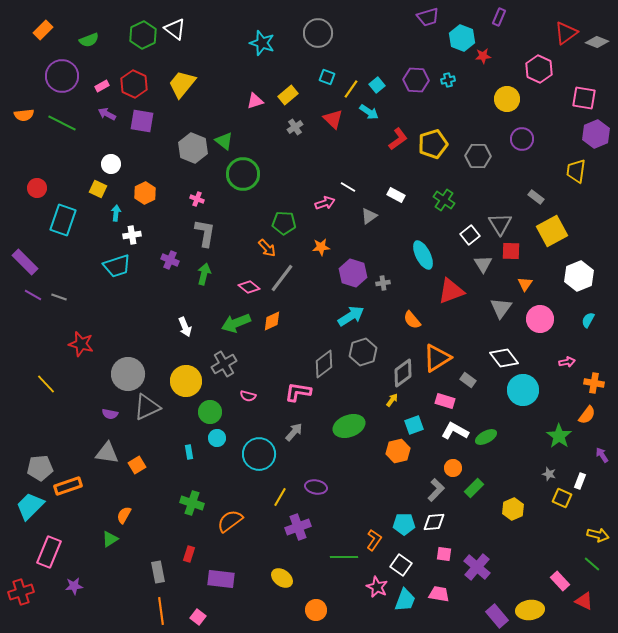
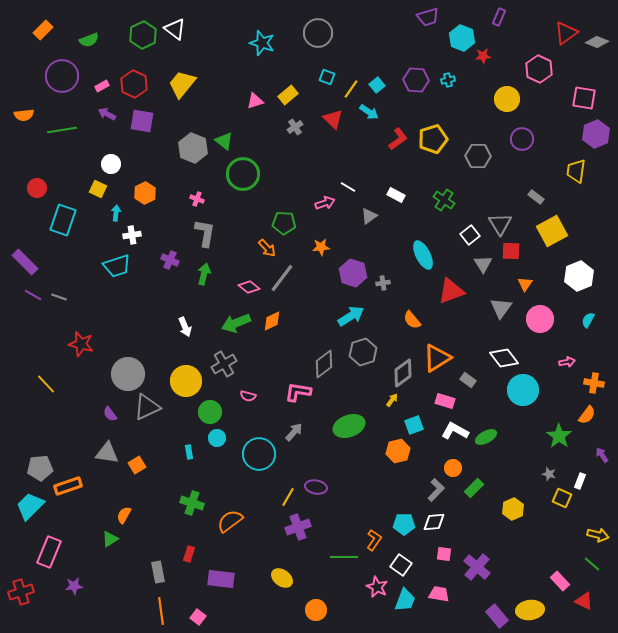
green line at (62, 123): moved 7 px down; rotated 36 degrees counterclockwise
yellow pentagon at (433, 144): moved 5 px up
purple semicircle at (110, 414): rotated 42 degrees clockwise
yellow line at (280, 497): moved 8 px right
